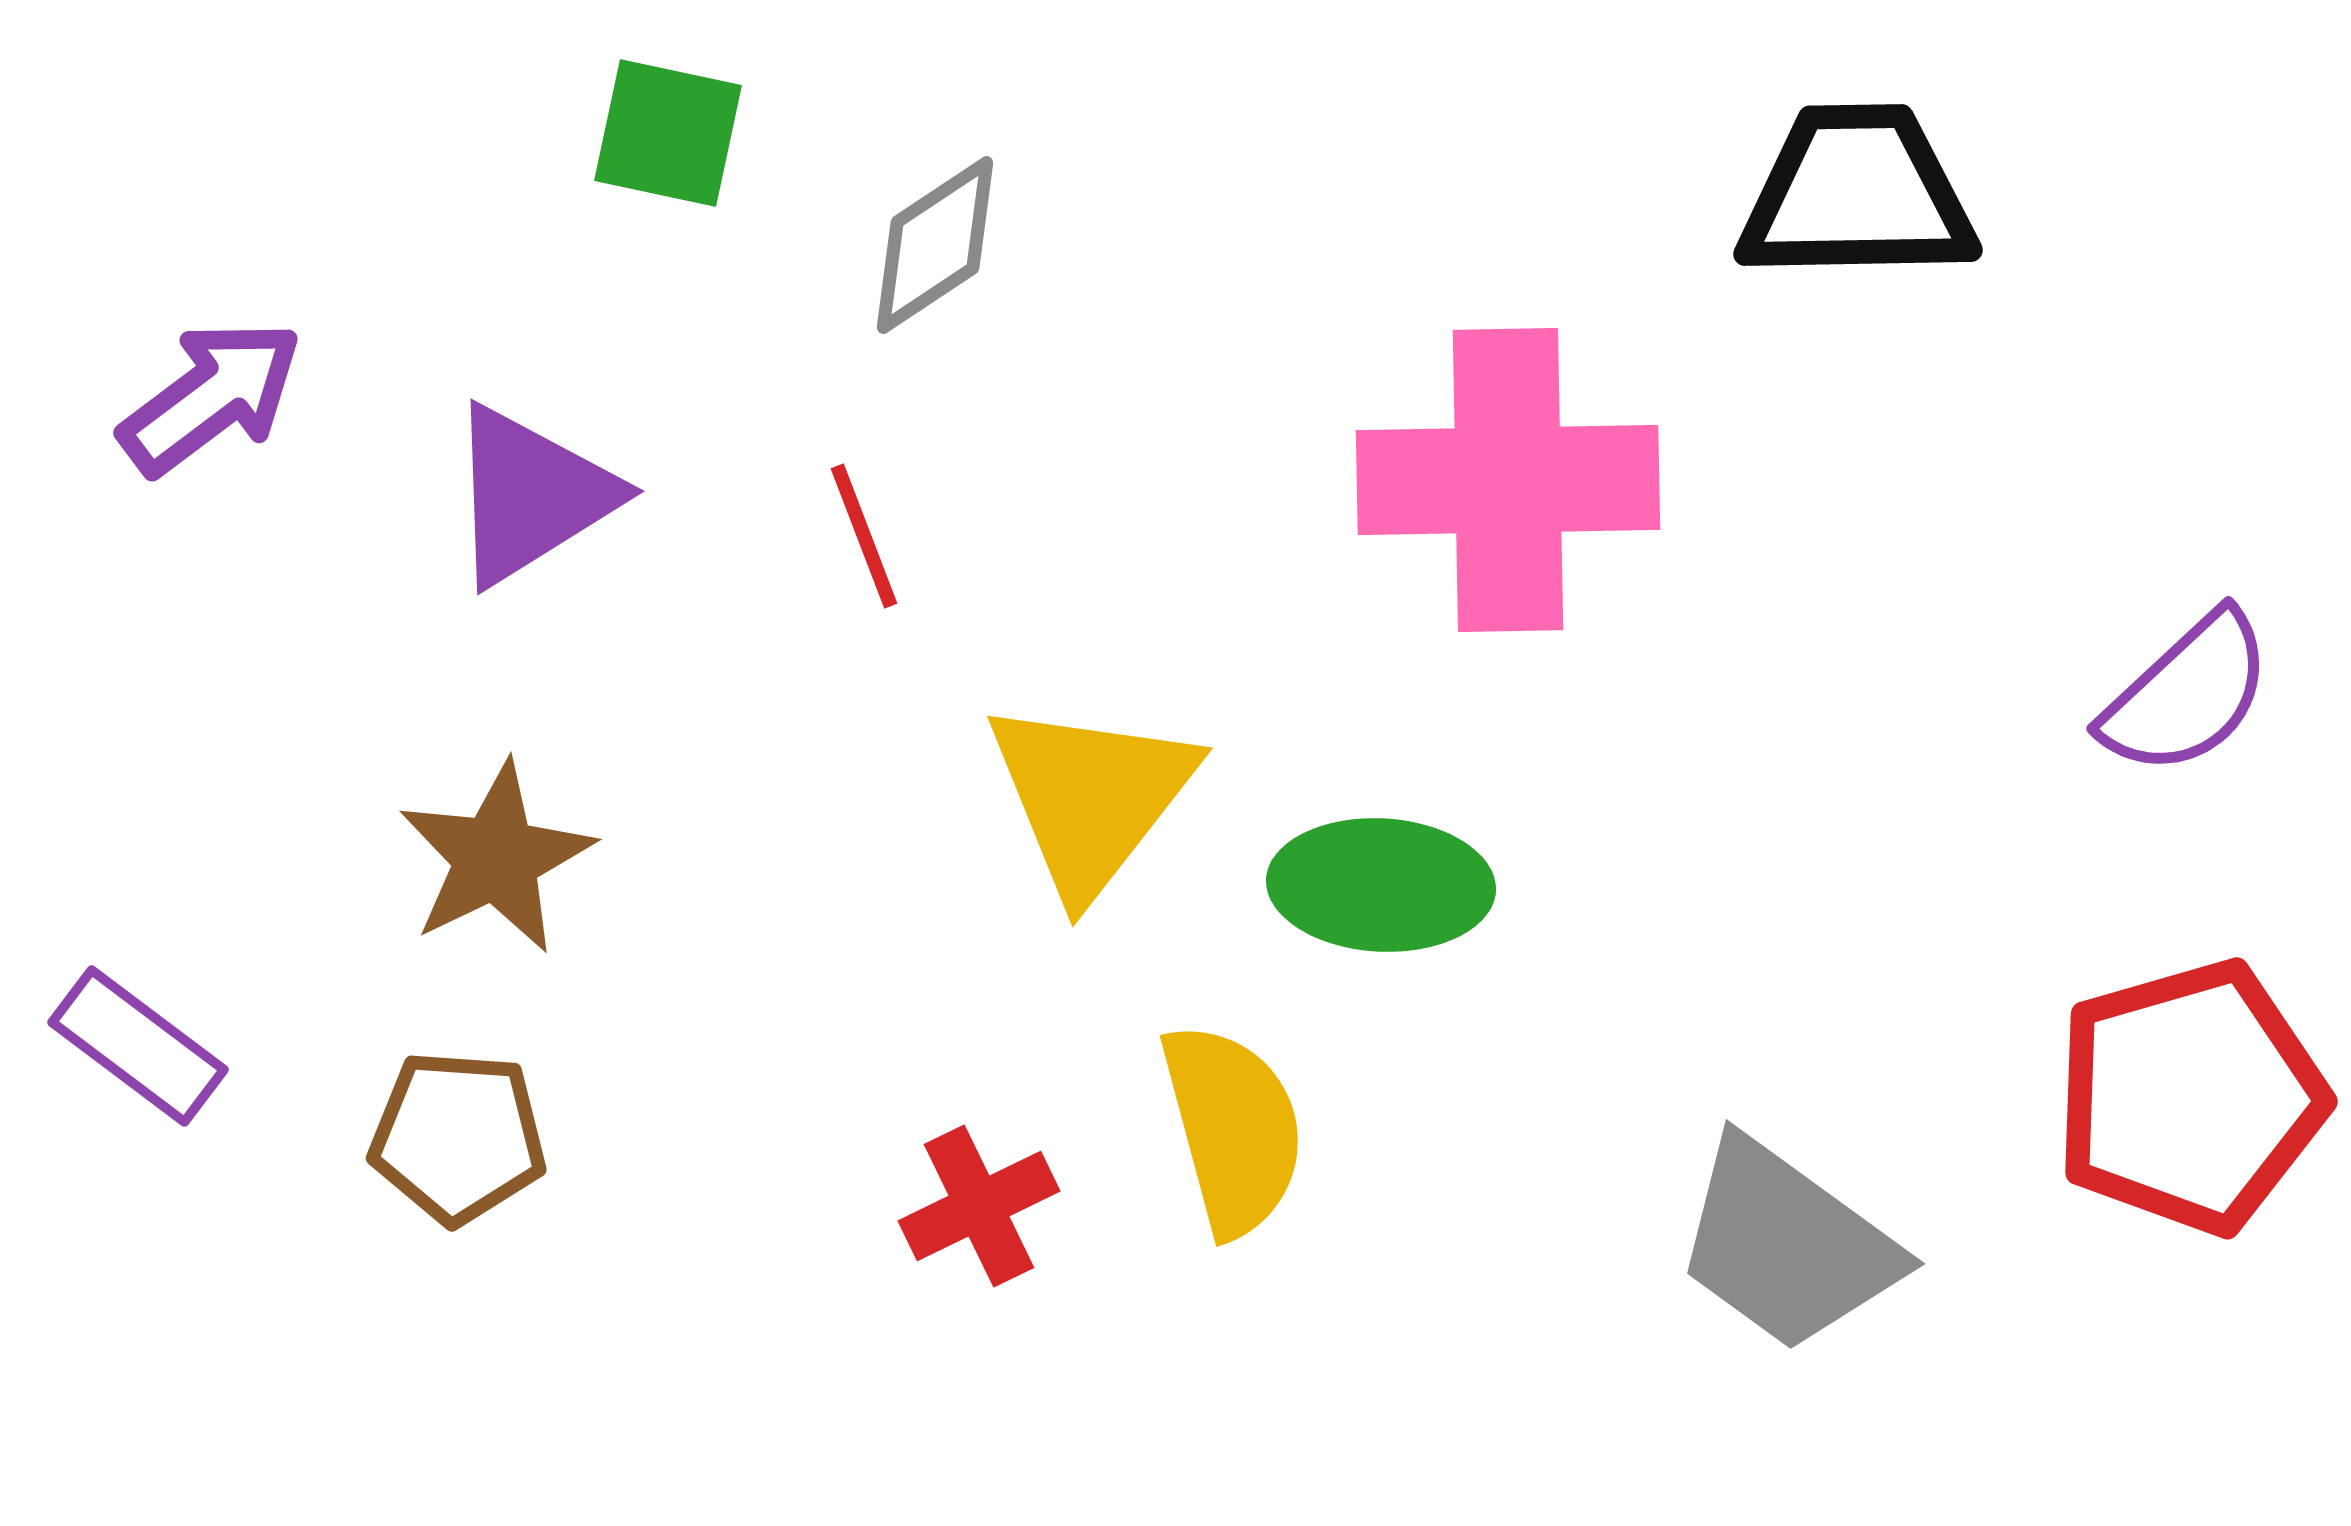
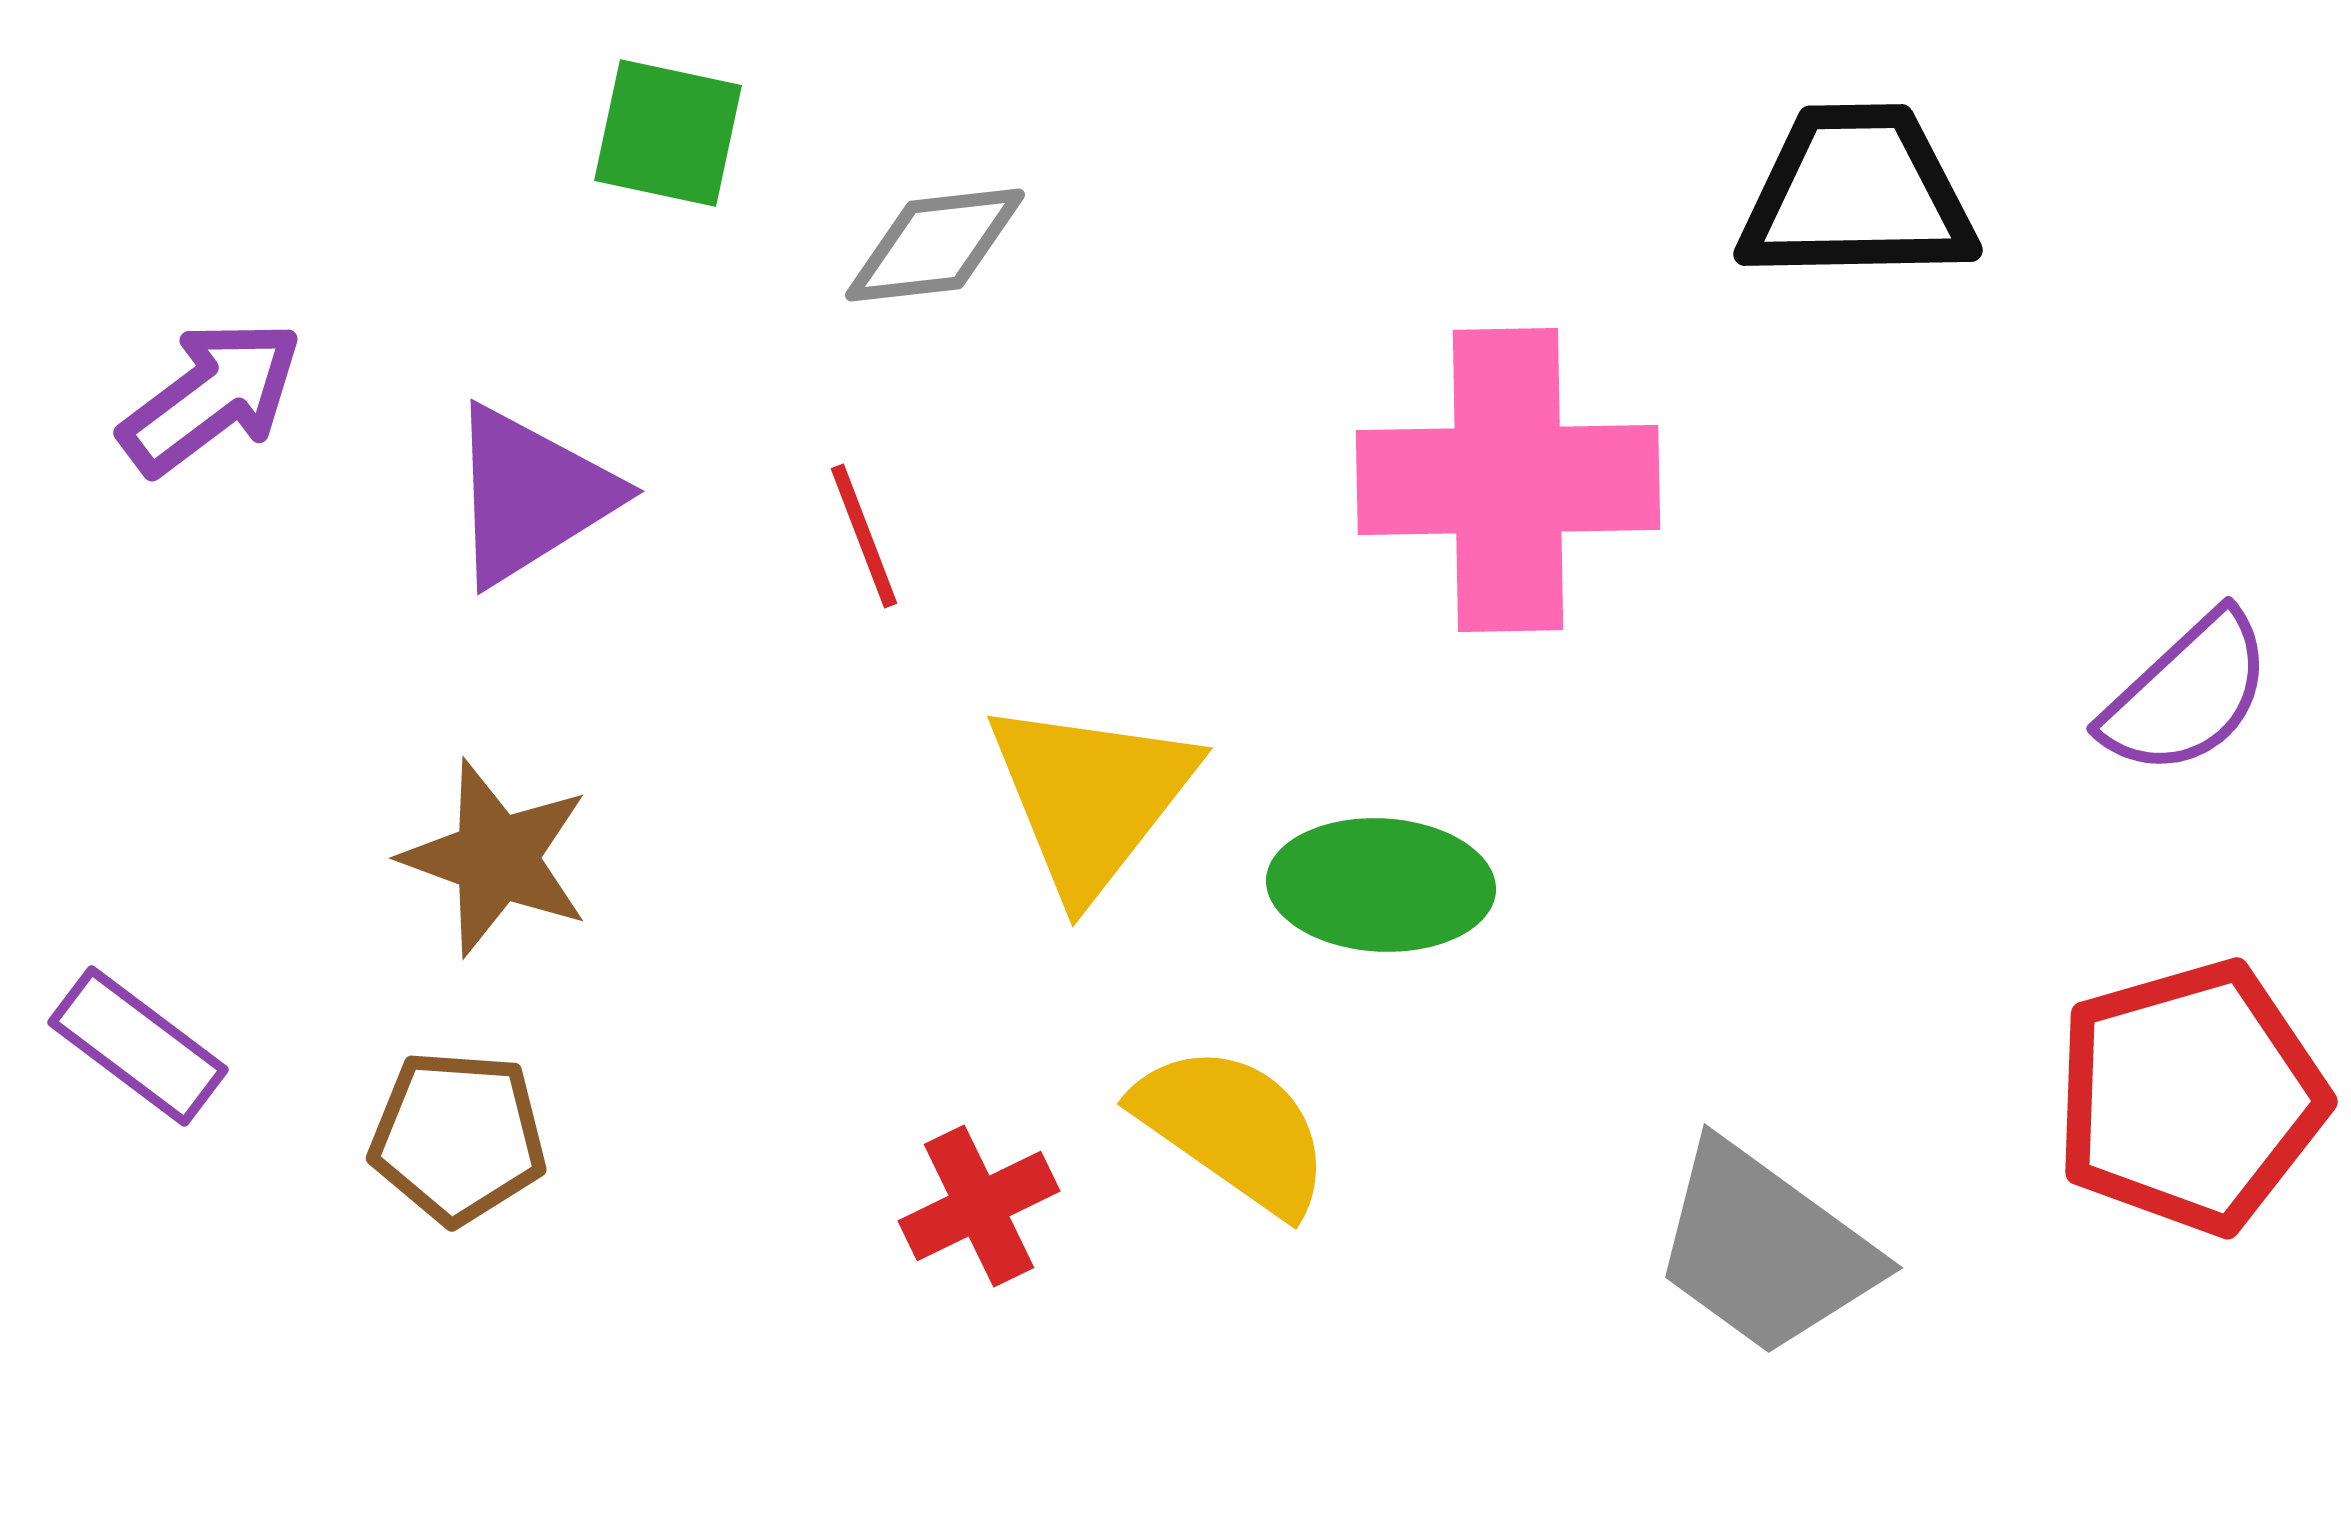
gray diamond: rotated 27 degrees clockwise
brown star: rotated 26 degrees counterclockwise
yellow semicircle: rotated 40 degrees counterclockwise
gray trapezoid: moved 22 px left, 4 px down
